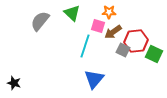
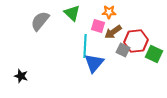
cyan line: rotated 15 degrees counterclockwise
blue triangle: moved 16 px up
black star: moved 7 px right, 7 px up
